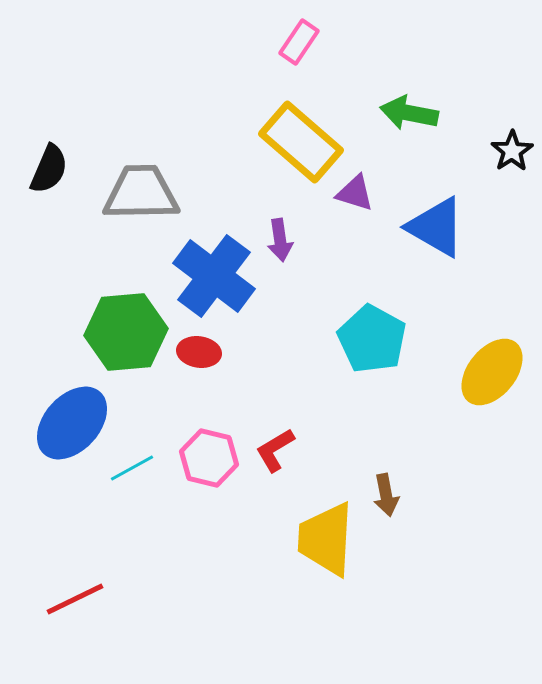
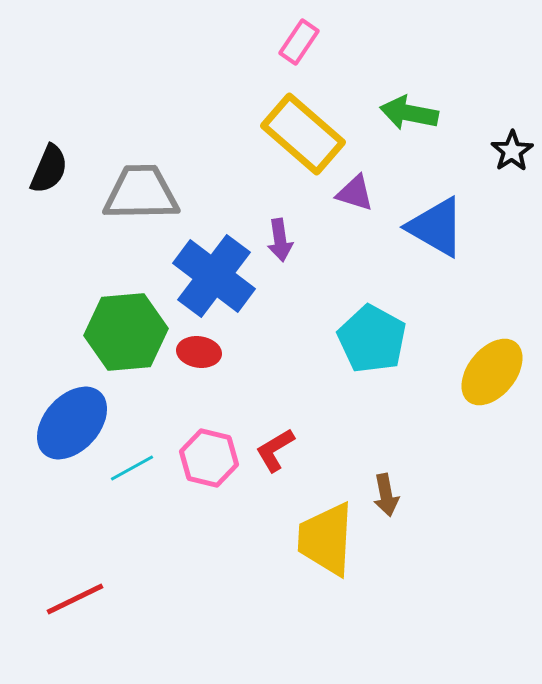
yellow rectangle: moved 2 px right, 8 px up
